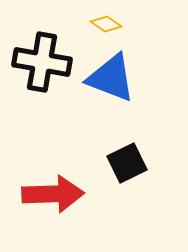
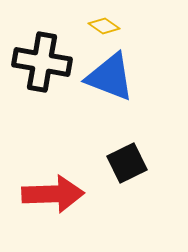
yellow diamond: moved 2 px left, 2 px down
blue triangle: moved 1 px left, 1 px up
